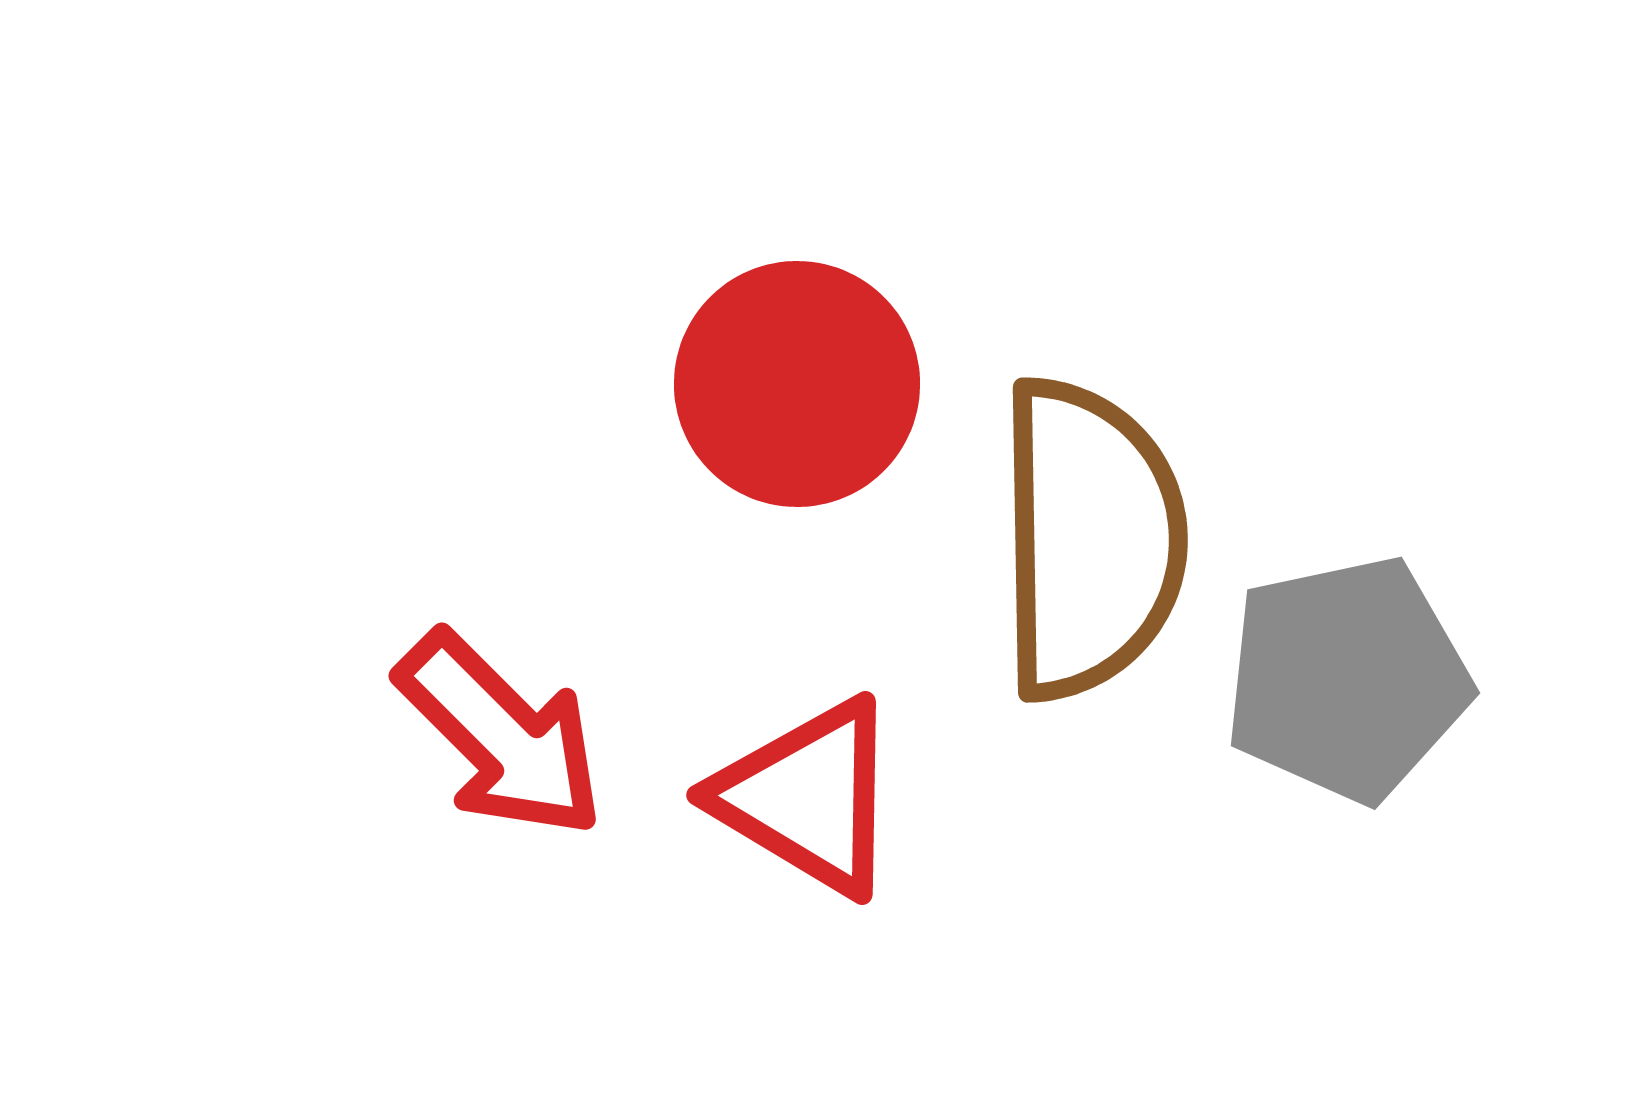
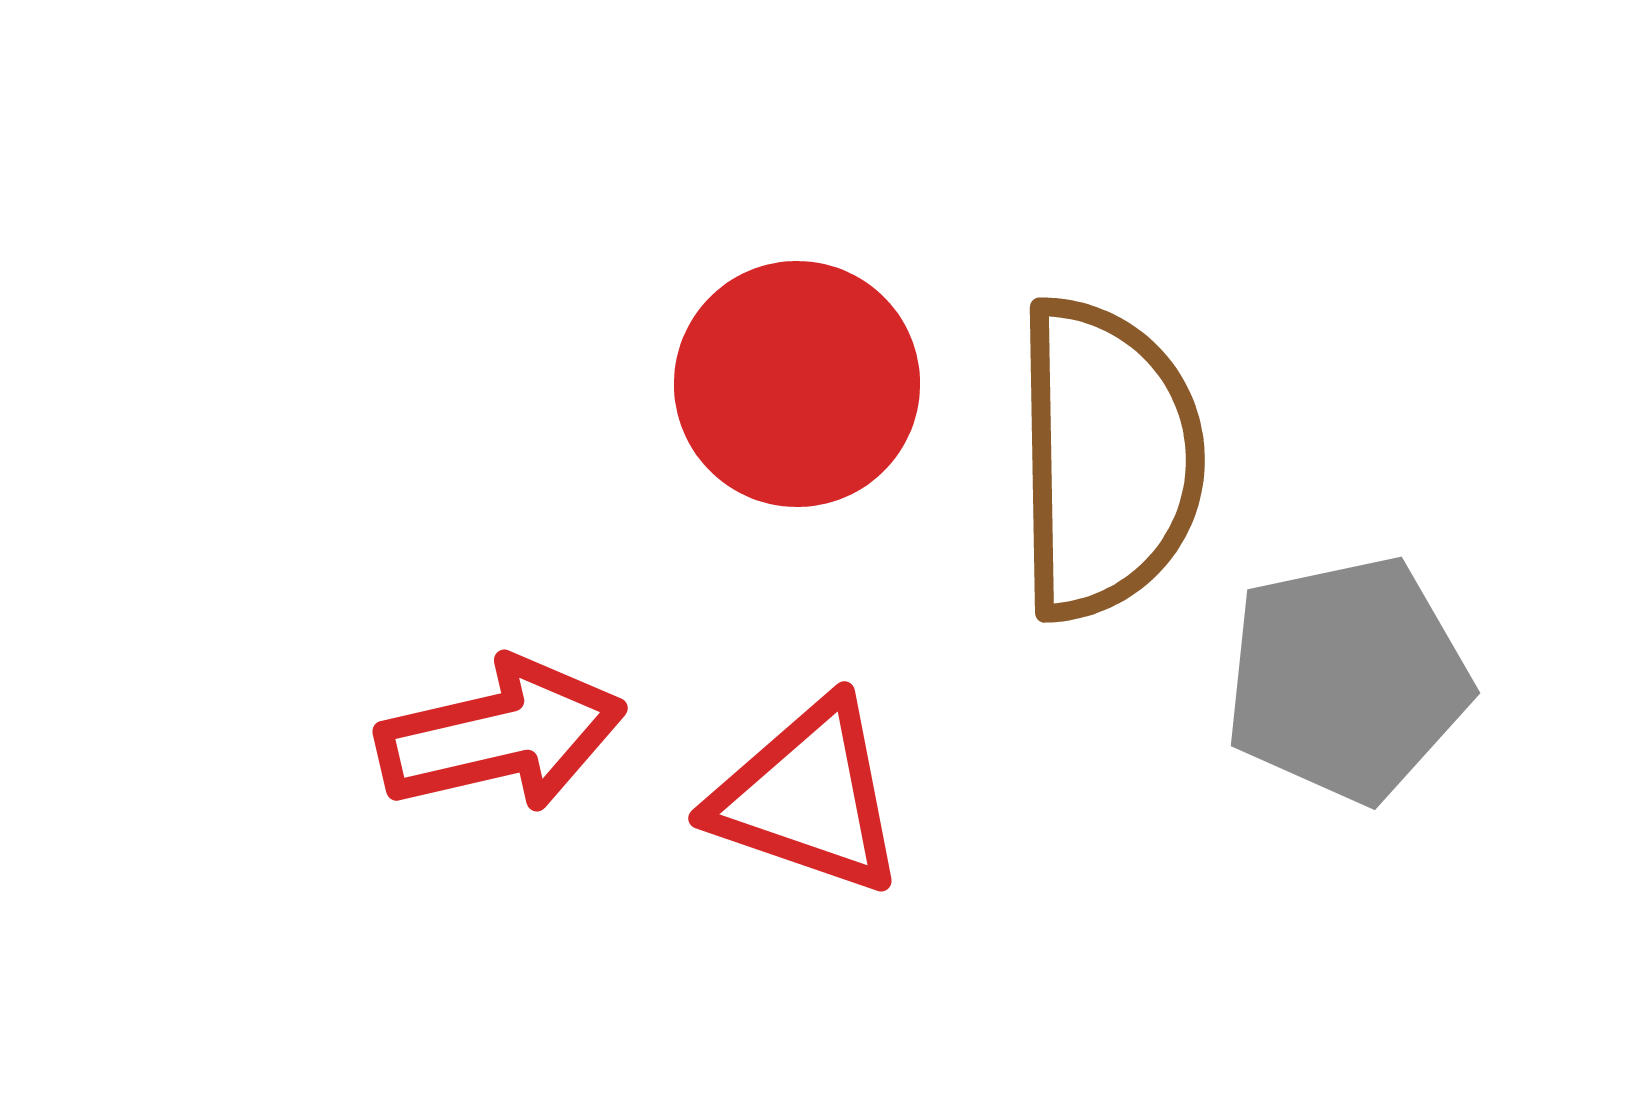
brown semicircle: moved 17 px right, 80 px up
red arrow: rotated 58 degrees counterclockwise
red triangle: rotated 12 degrees counterclockwise
